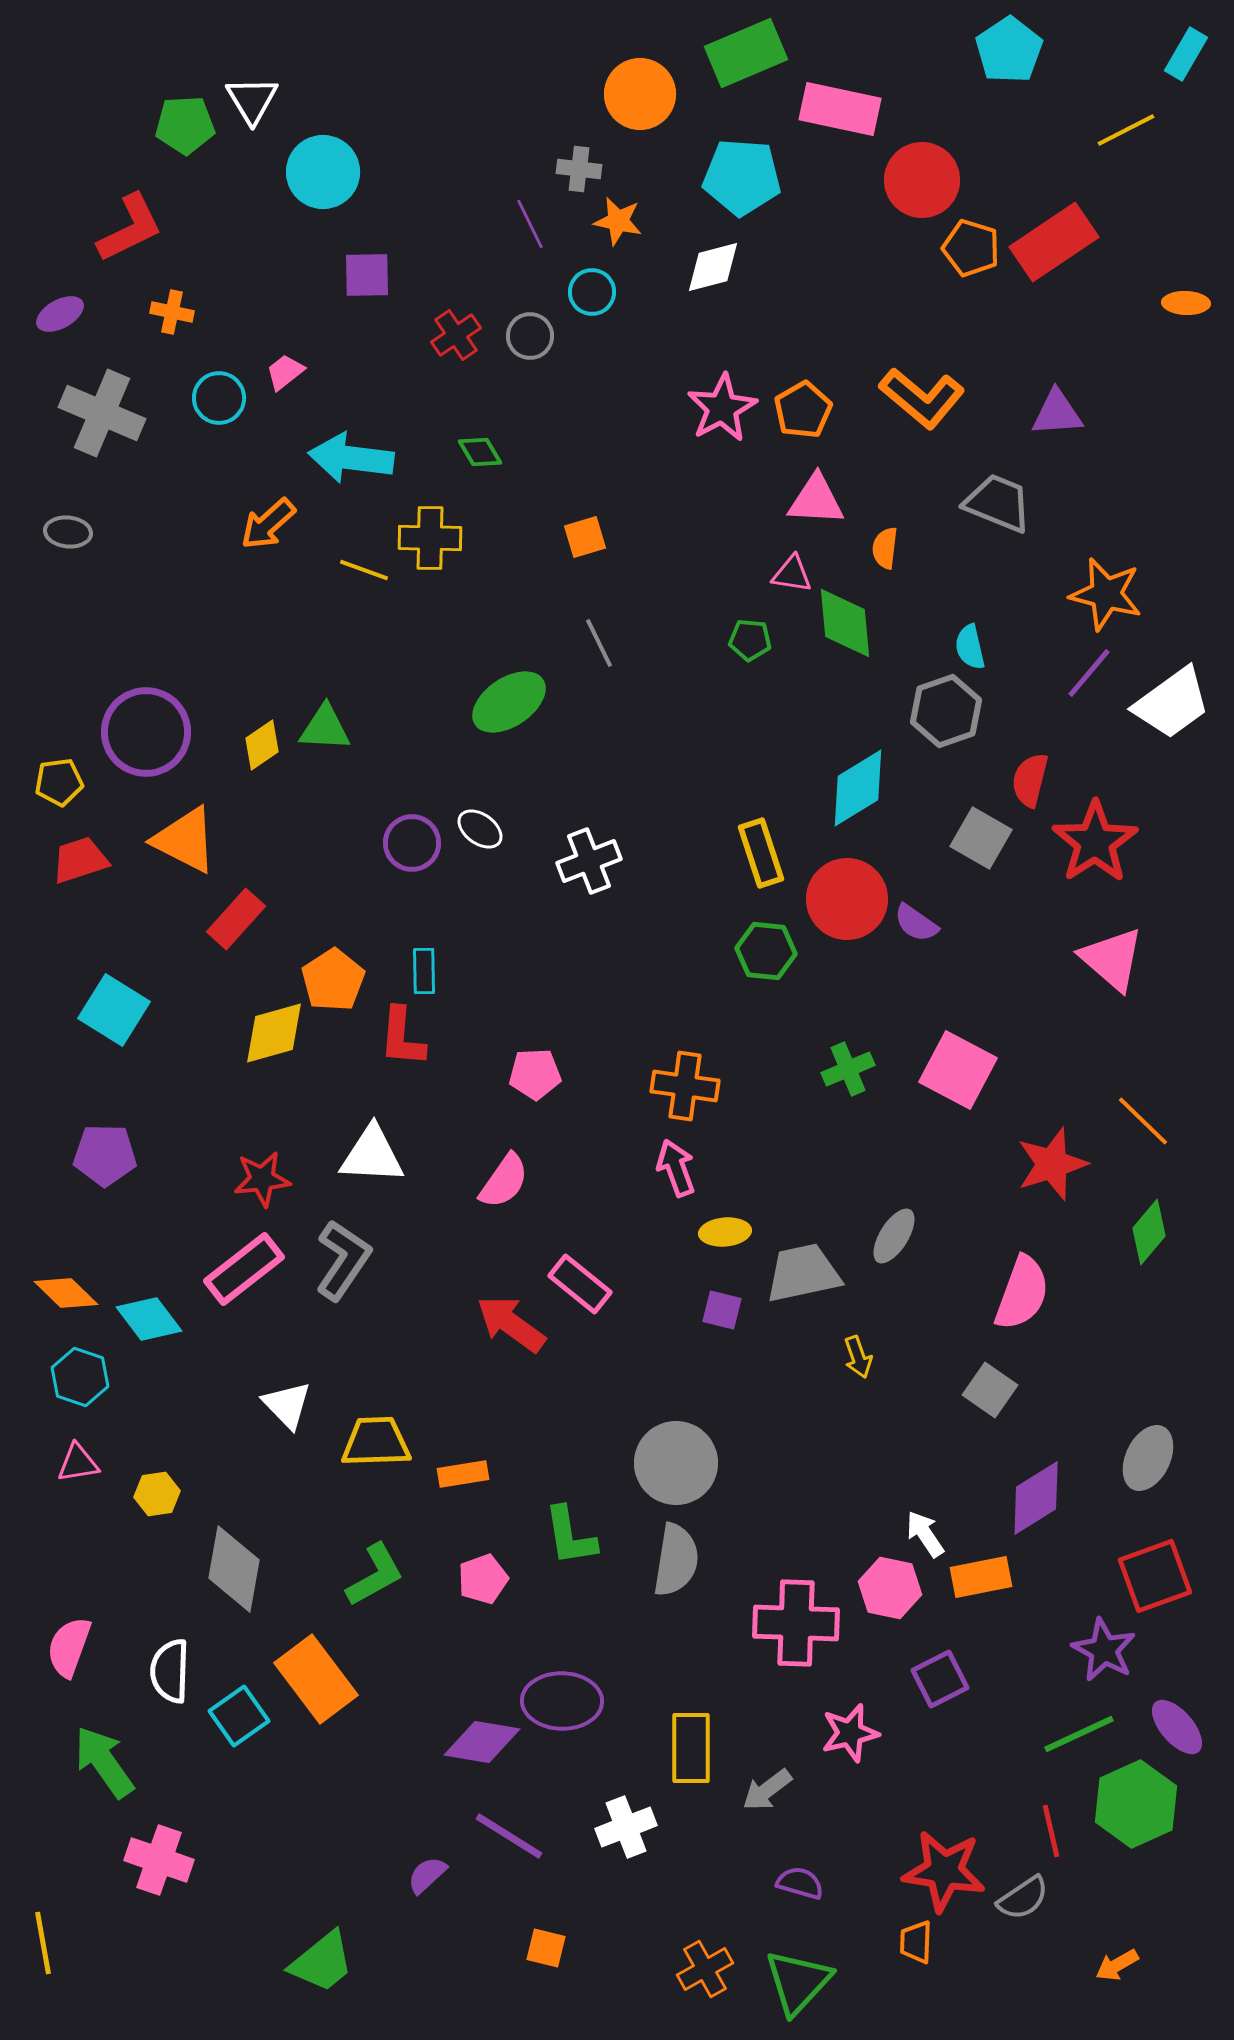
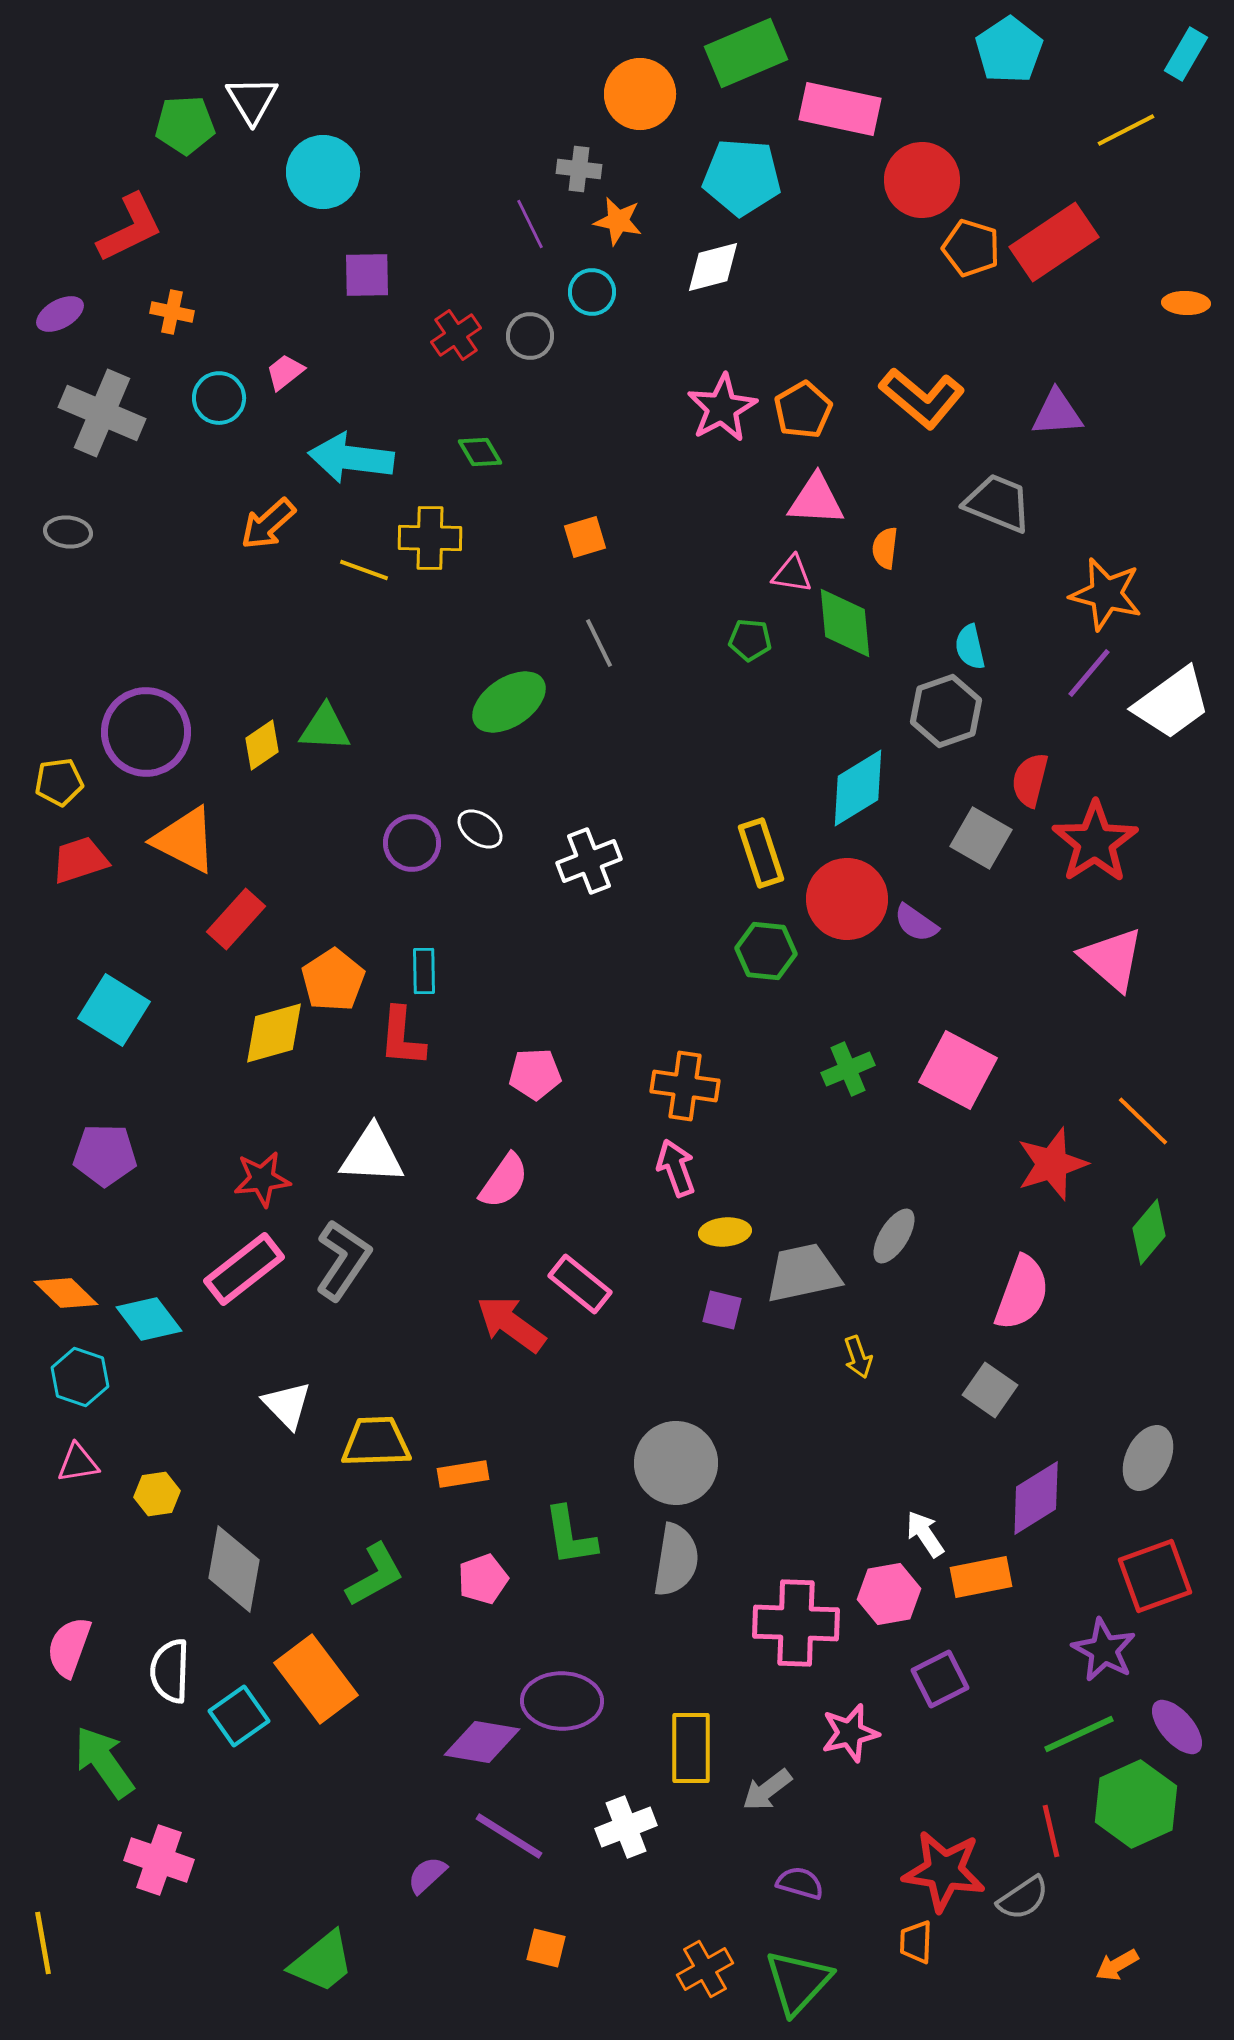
pink hexagon at (890, 1588): moved 1 px left, 6 px down; rotated 22 degrees counterclockwise
